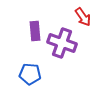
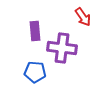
purple cross: moved 5 px down; rotated 12 degrees counterclockwise
blue pentagon: moved 5 px right, 2 px up
